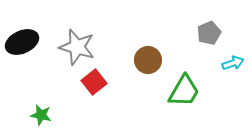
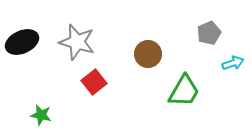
gray star: moved 5 px up
brown circle: moved 6 px up
